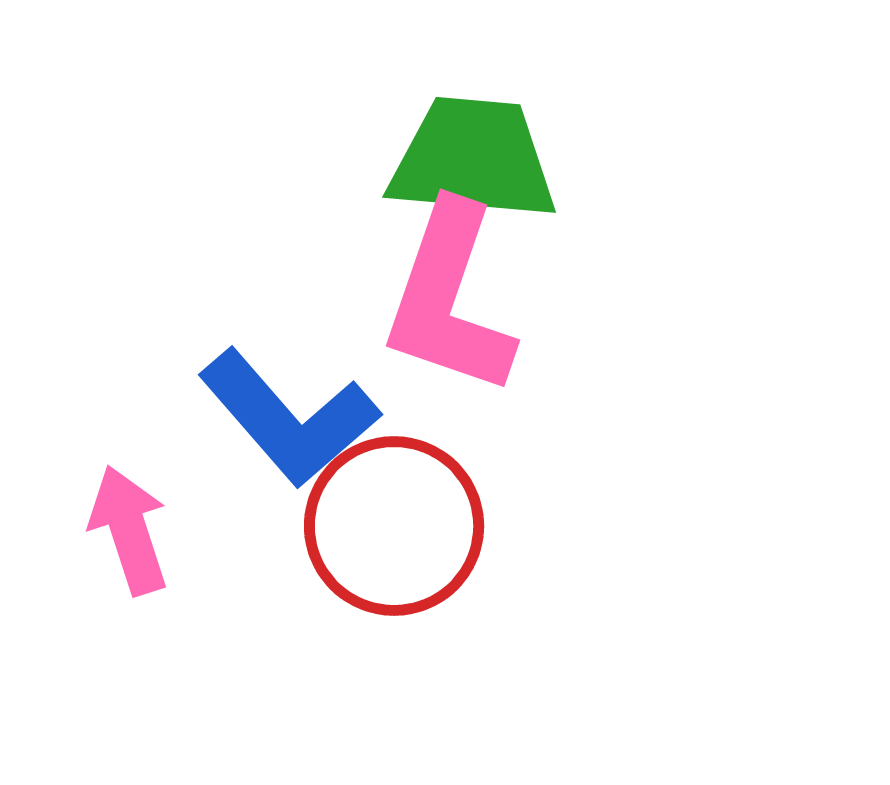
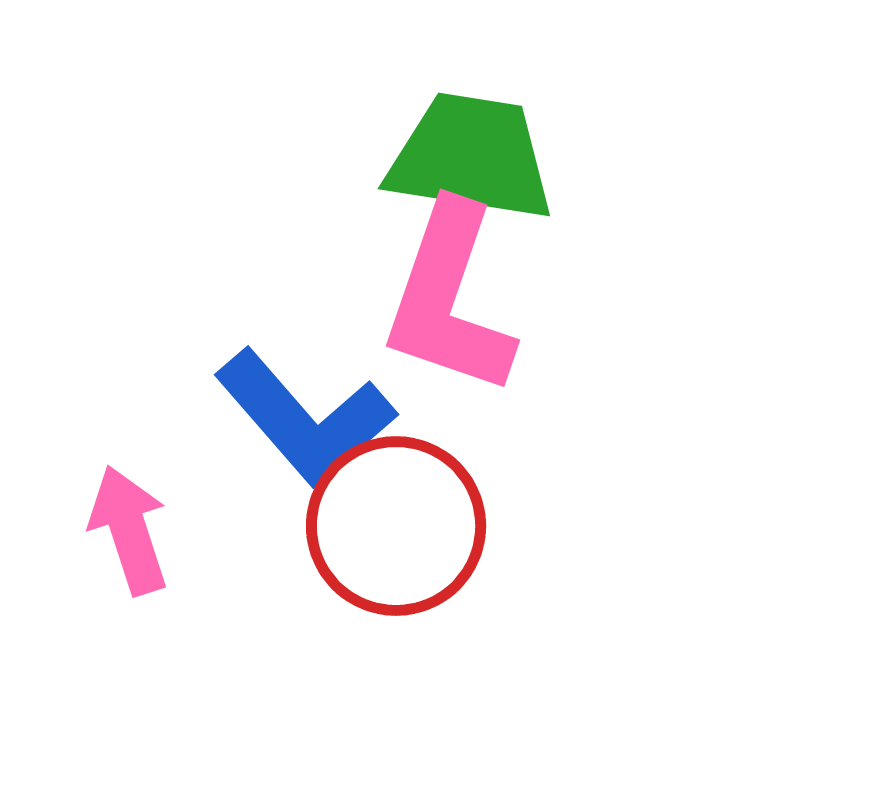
green trapezoid: moved 2 px left, 2 px up; rotated 4 degrees clockwise
blue L-shape: moved 16 px right
red circle: moved 2 px right
